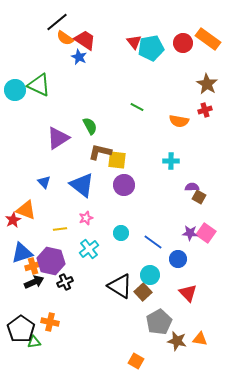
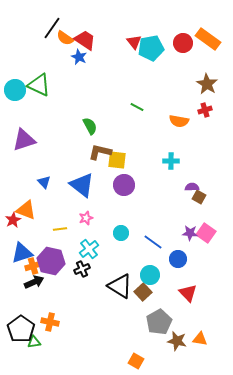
black line at (57, 22): moved 5 px left, 6 px down; rotated 15 degrees counterclockwise
purple triangle at (58, 138): moved 34 px left, 2 px down; rotated 15 degrees clockwise
black cross at (65, 282): moved 17 px right, 13 px up
